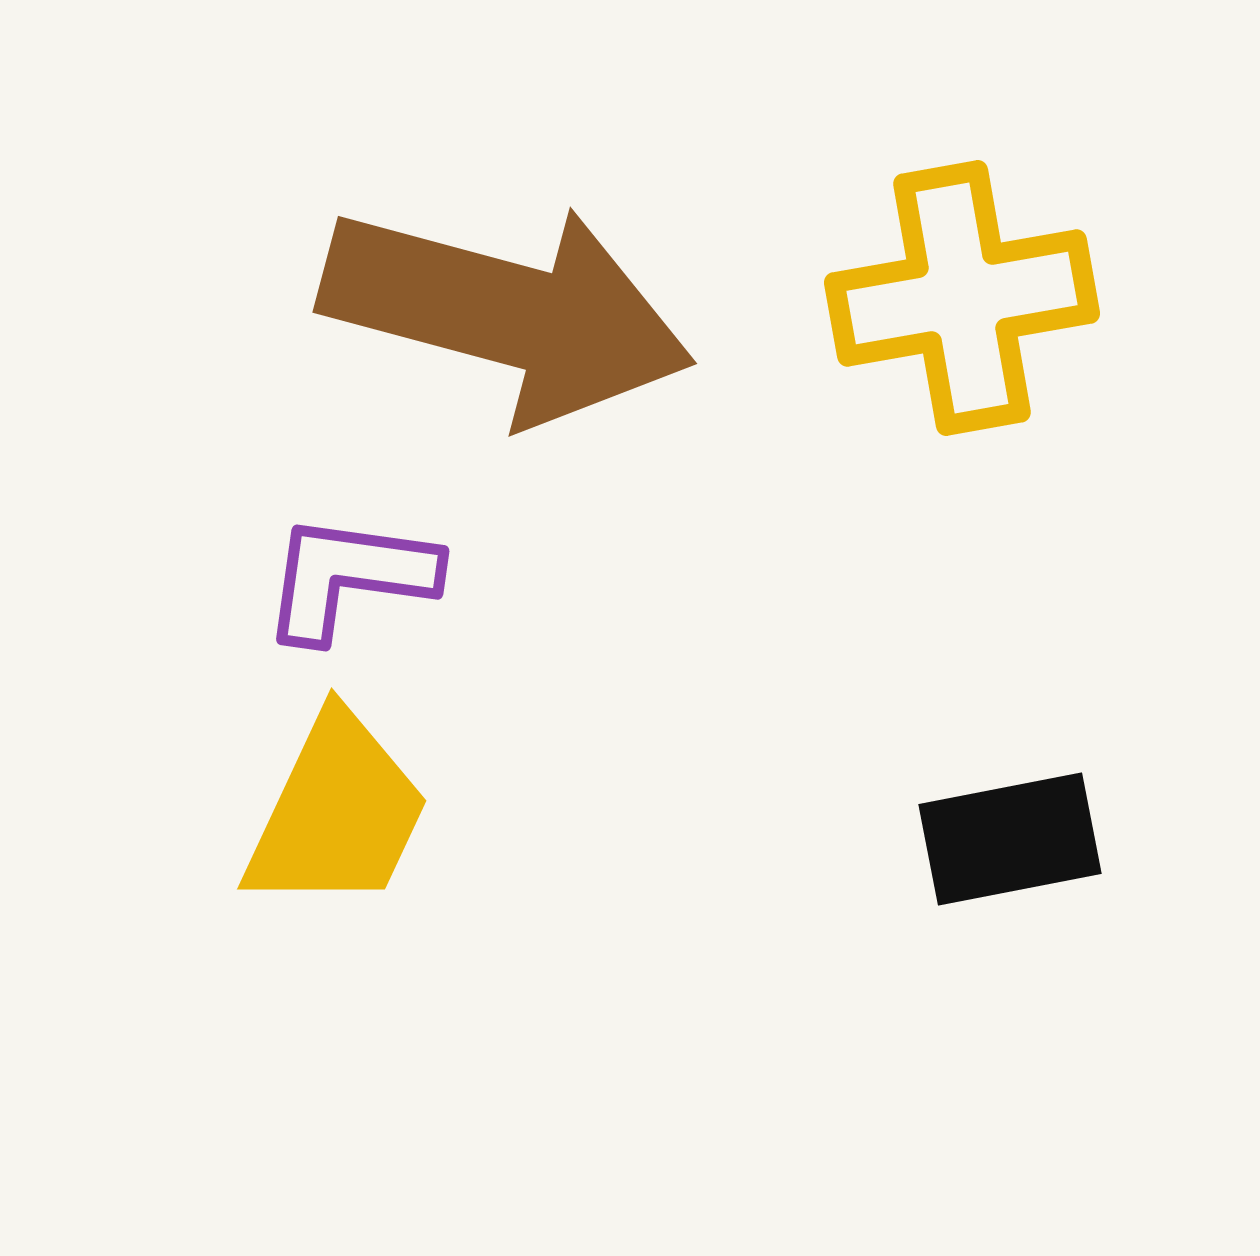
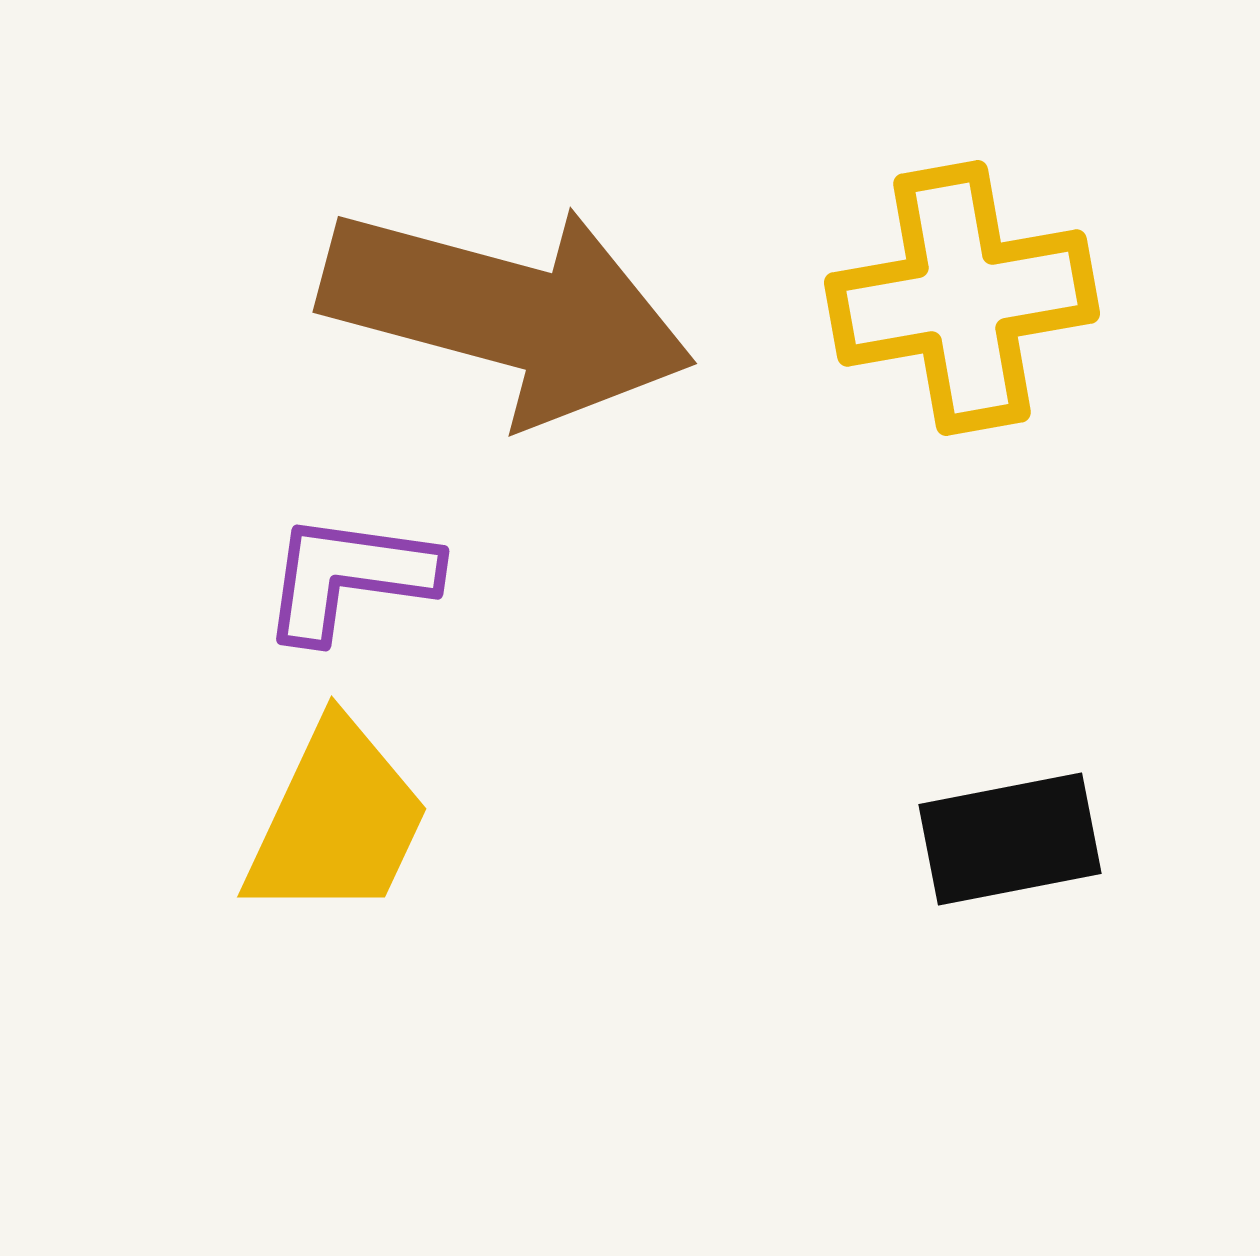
yellow trapezoid: moved 8 px down
